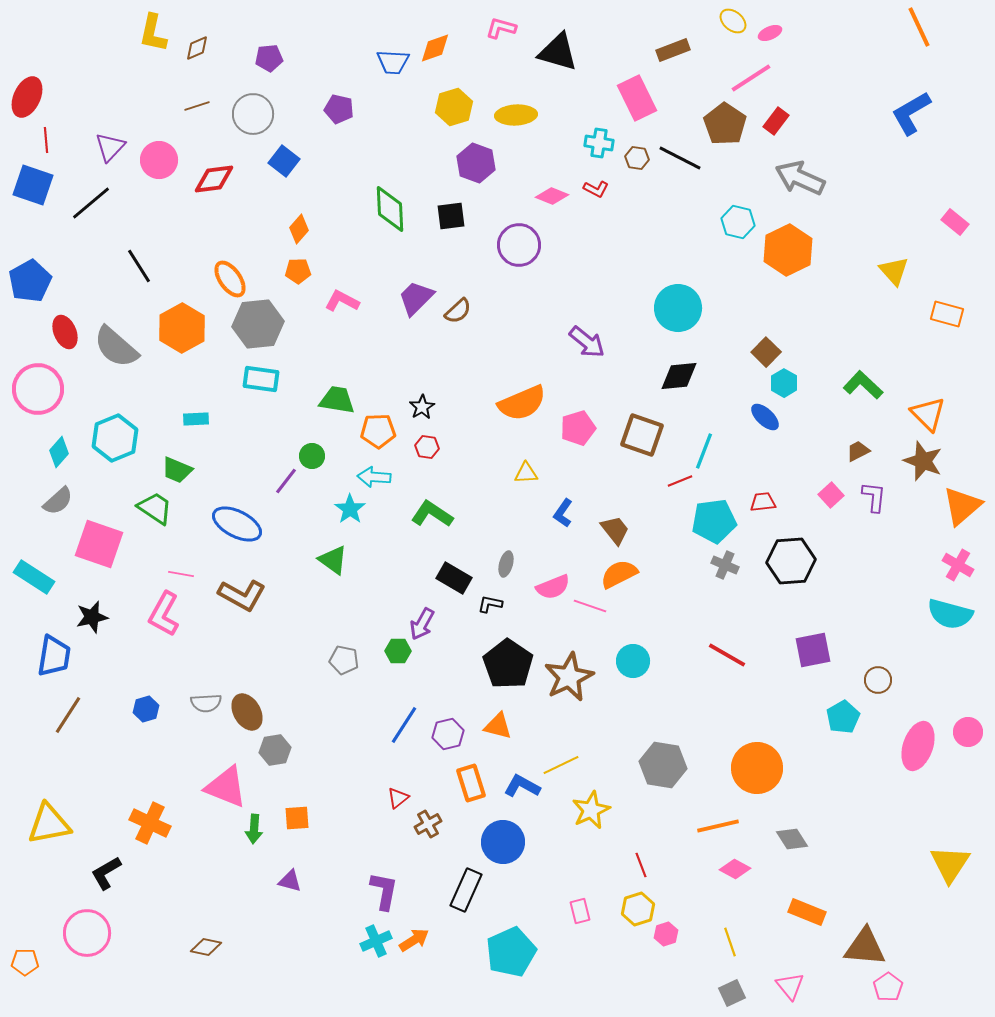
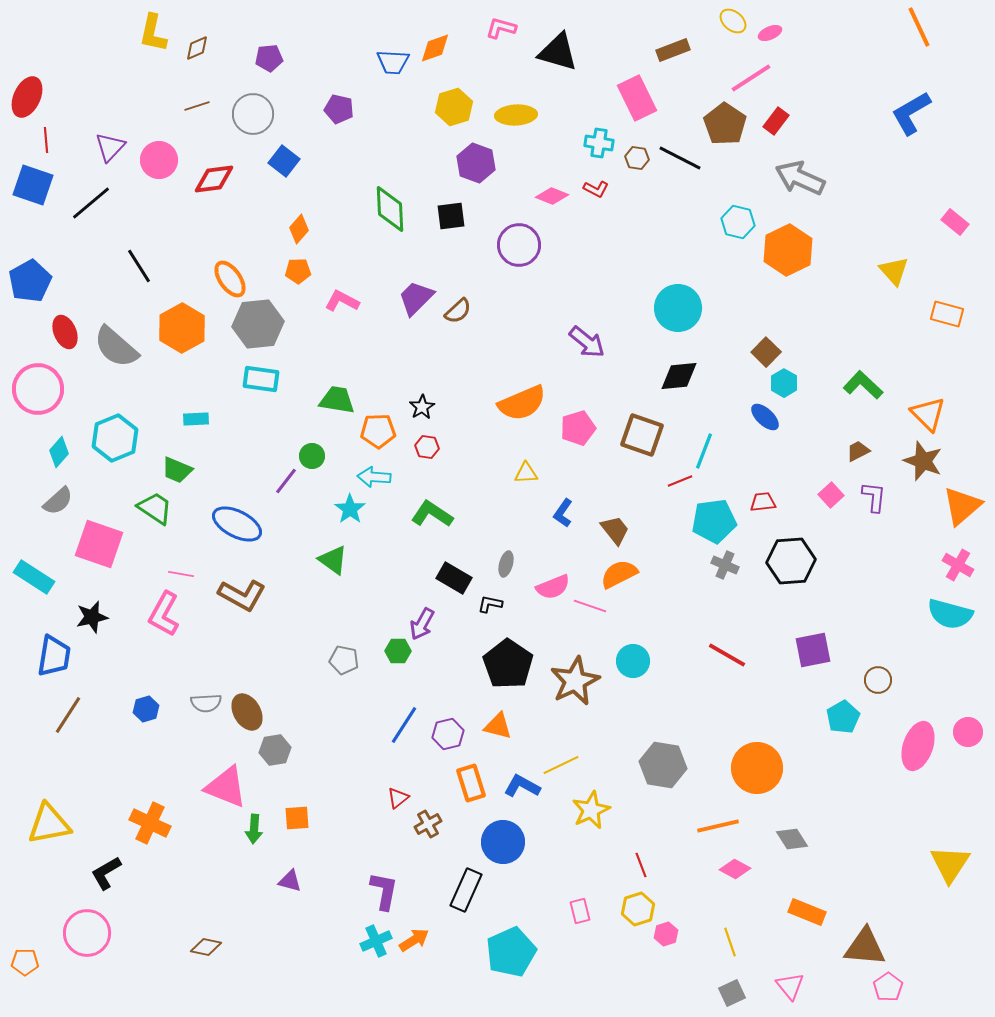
brown star at (569, 677): moved 6 px right, 4 px down
